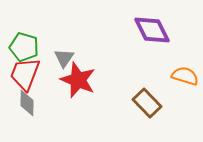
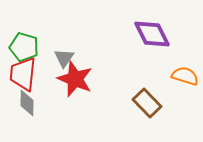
purple diamond: moved 4 px down
red trapezoid: moved 2 px left; rotated 15 degrees counterclockwise
red star: moved 3 px left, 1 px up
